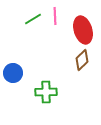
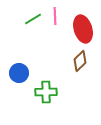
red ellipse: moved 1 px up
brown diamond: moved 2 px left, 1 px down
blue circle: moved 6 px right
